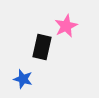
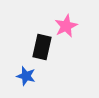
blue star: moved 3 px right, 3 px up
